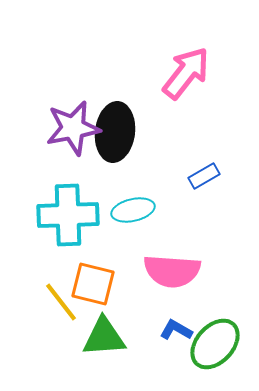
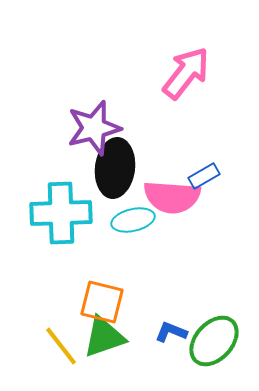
purple star: moved 21 px right; rotated 4 degrees counterclockwise
black ellipse: moved 36 px down
cyan ellipse: moved 10 px down
cyan cross: moved 7 px left, 2 px up
pink semicircle: moved 74 px up
orange square: moved 9 px right, 18 px down
yellow line: moved 44 px down
blue L-shape: moved 5 px left, 2 px down; rotated 8 degrees counterclockwise
green triangle: rotated 15 degrees counterclockwise
green ellipse: moved 1 px left, 3 px up
